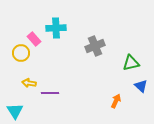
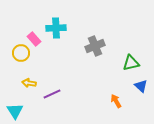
purple line: moved 2 px right, 1 px down; rotated 24 degrees counterclockwise
orange arrow: rotated 56 degrees counterclockwise
